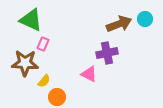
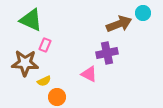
cyan circle: moved 2 px left, 6 px up
pink rectangle: moved 2 px right, 1 px down
yellow semicircle: rotated 24 degrees clockwise
